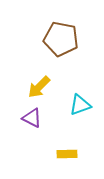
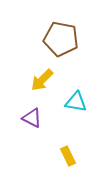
yellow arrow: moved 3 px right, 7 px up
cyan triangle: moved 4 px left, 3 px up; rotated 30 degrees clockwise
yellow rectangle: moved 1 px right, 2 px down; rotated 66 degrees clockwise
